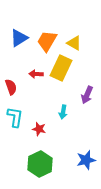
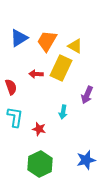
yellow triangle: moved 1 px right, 3 px down
